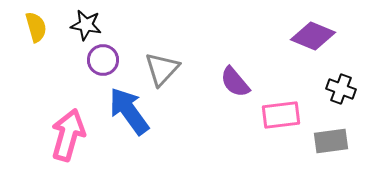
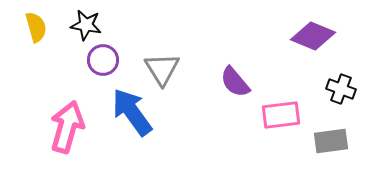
gray triangle: rotated 15 degrees counterclockwise
blue arrow: moved 3 px right, 1 px down
pink arrow: moved 1 px left, 8 px up
